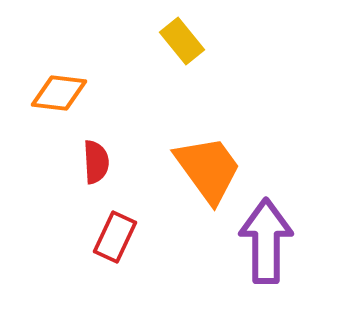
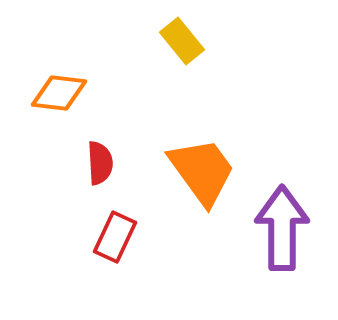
red semicircle: moved 4 px right, 1 px down
orange trapezoid: moved 6 px left, 2 px down
purple arrow: moved 16 px right, 13 px up
